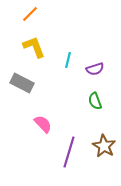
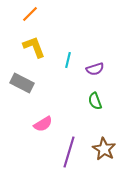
pink semicircle: rotated 102 degrees clockwise
brown star: moved 3 px down
